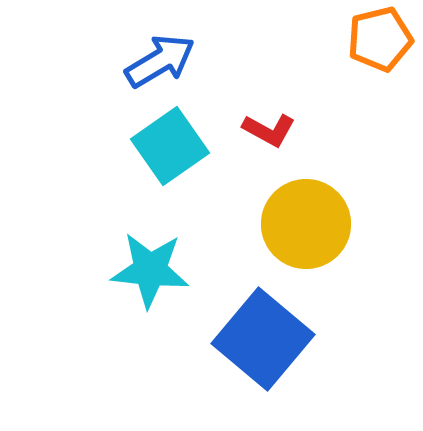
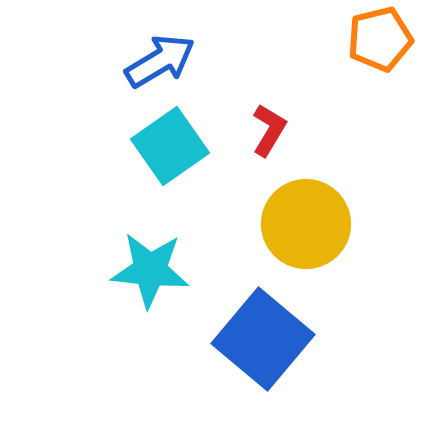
red L-shape: rotated 88 degrees counterclockwise
